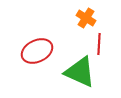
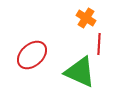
red ellipse: moved 5 px left, 4 px down; rotated 16 degrees counterclockwise
